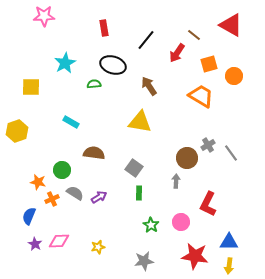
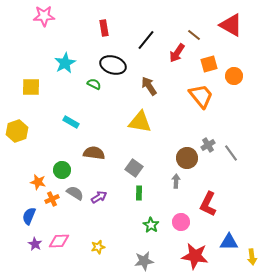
green semicircle: rotated 32 degrees clockwise
orange trapezoid: rotated 20 degrees clockwise
yellow arrow: moved 23 px right, 9 px up; rotated 14 degrees counterclockwise
